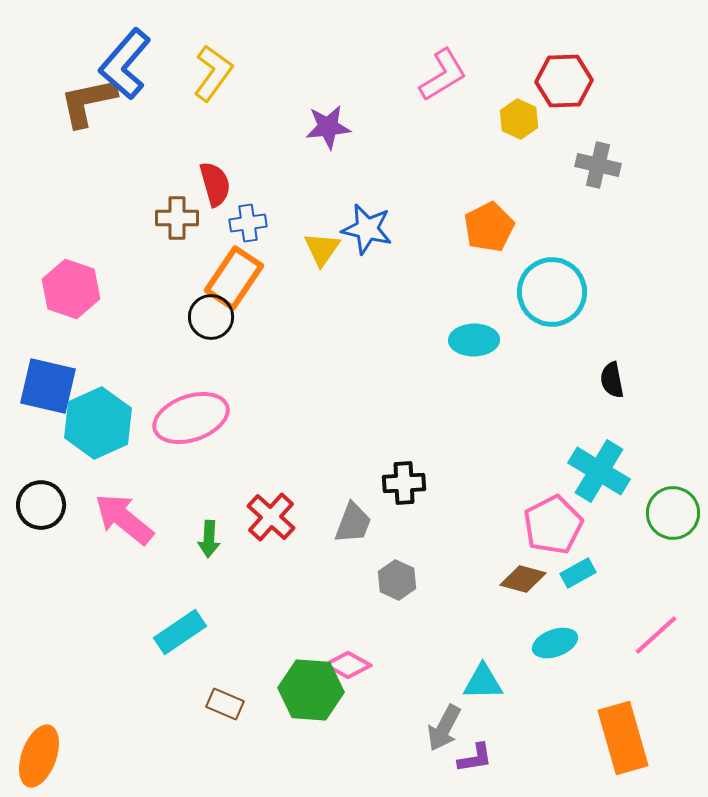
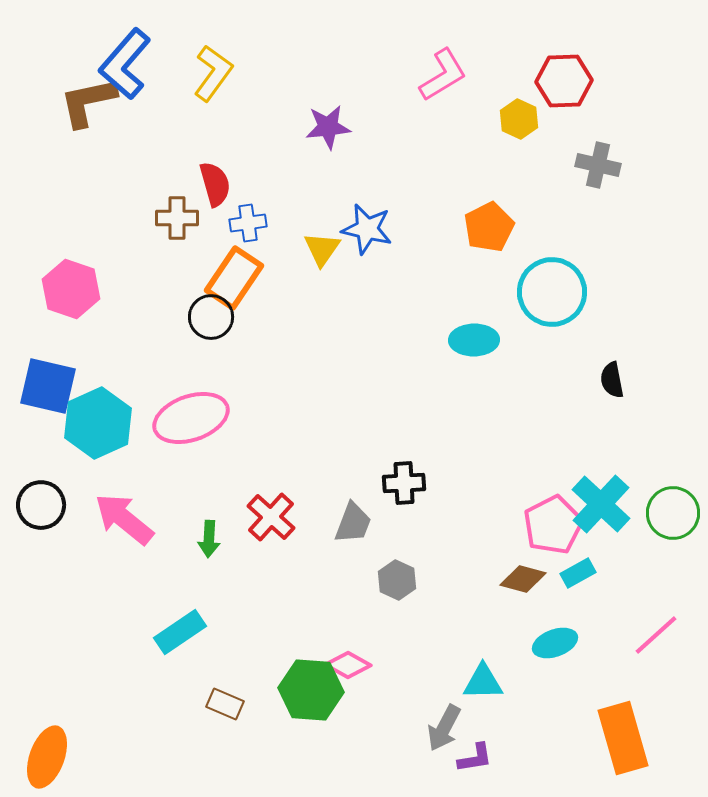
cyan cross at (599, 471): moved 2 px right, 33 px down; rotated 12 degrees clockwise
orange ellipse at (39, 756): moved 8 px right, 1 px down
